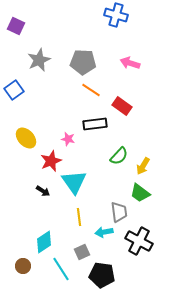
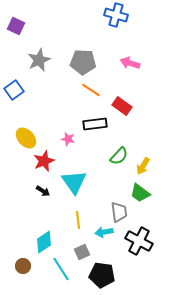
red star: moved 7 px left
yellow line: moved 1 px left, 3 px down
